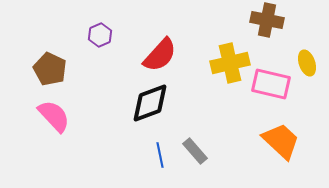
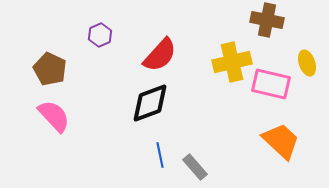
yellow cross: moved 2 px right, 1 px up
gray rectangle: moved 16 px down
